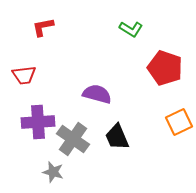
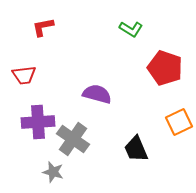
black trapezoid: moved 19 px right, 12 px down
